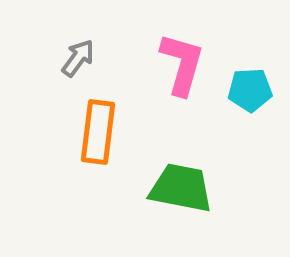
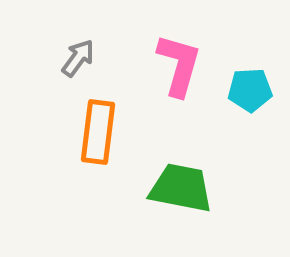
pink L-shape: moved 3 px left, 1 px down
